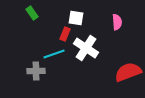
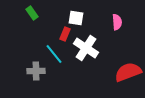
cyan line: rotated 70 degrees clockwise
